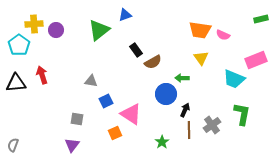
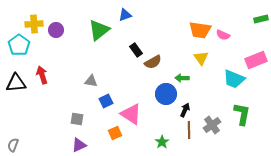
purple triangle: moved 7 px right; rotated 28 degrees clockwise
